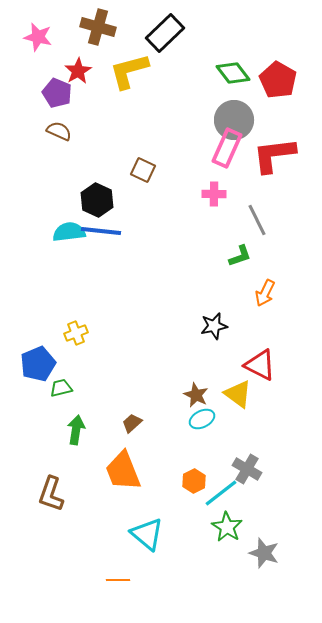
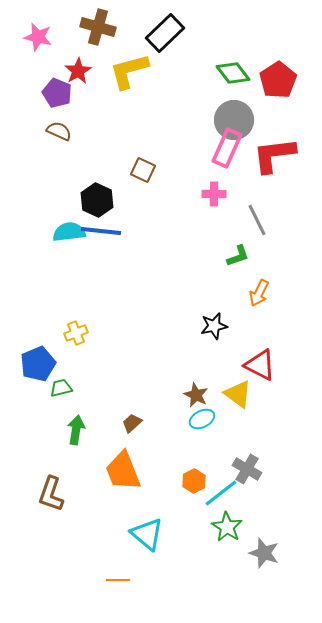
red pentagon: rotated 9 degrees clockwise
green L-shape: moved 2 px left
orange arrow: moved 6 px left
